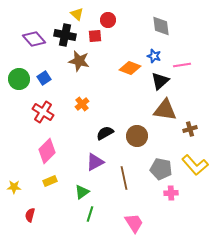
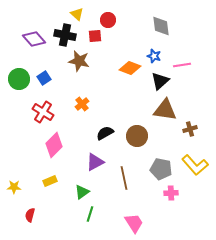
pink diamond: moved 7 px right, 6 px up
